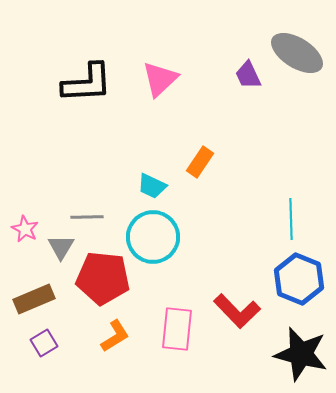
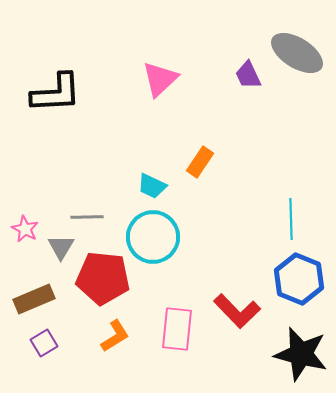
black L-shape: moved 31 px left, 10 px down
